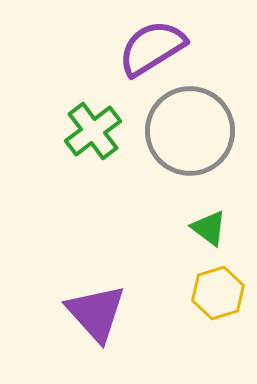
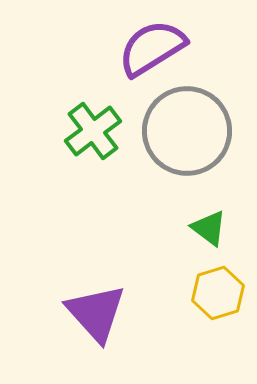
gray circle: moved 3 px left
